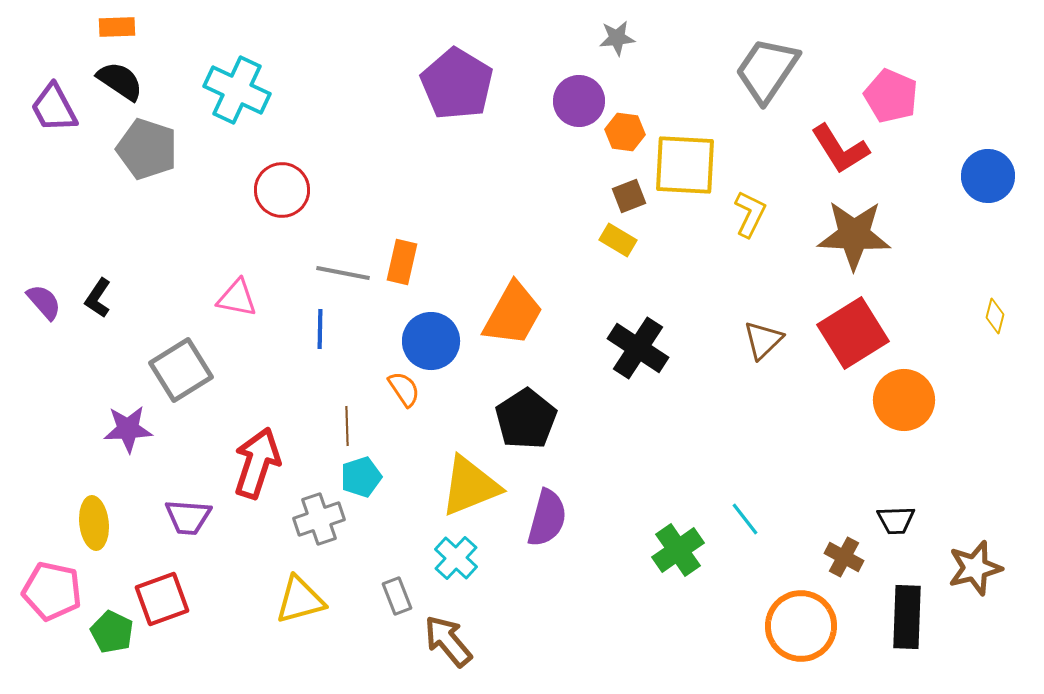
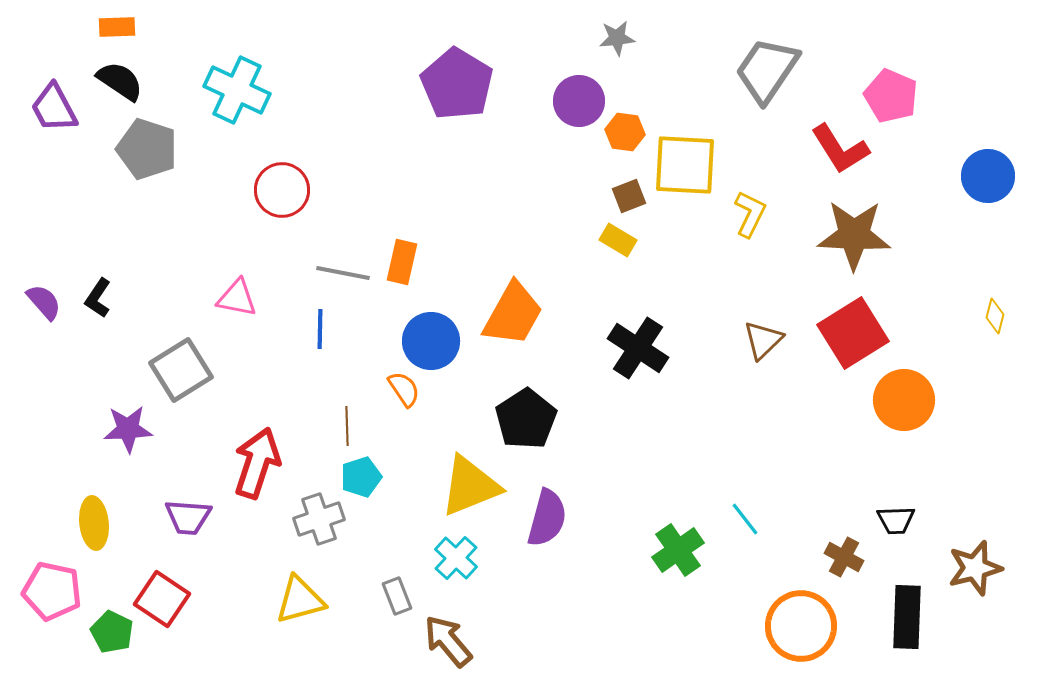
red square at (162, 599): rotated 36 degrees counterclockwise
